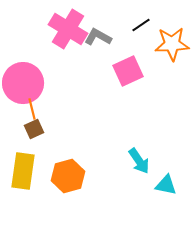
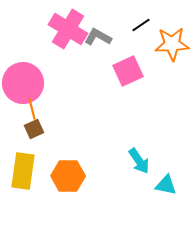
orange hexagon: rotated 16 degrees clockwise
